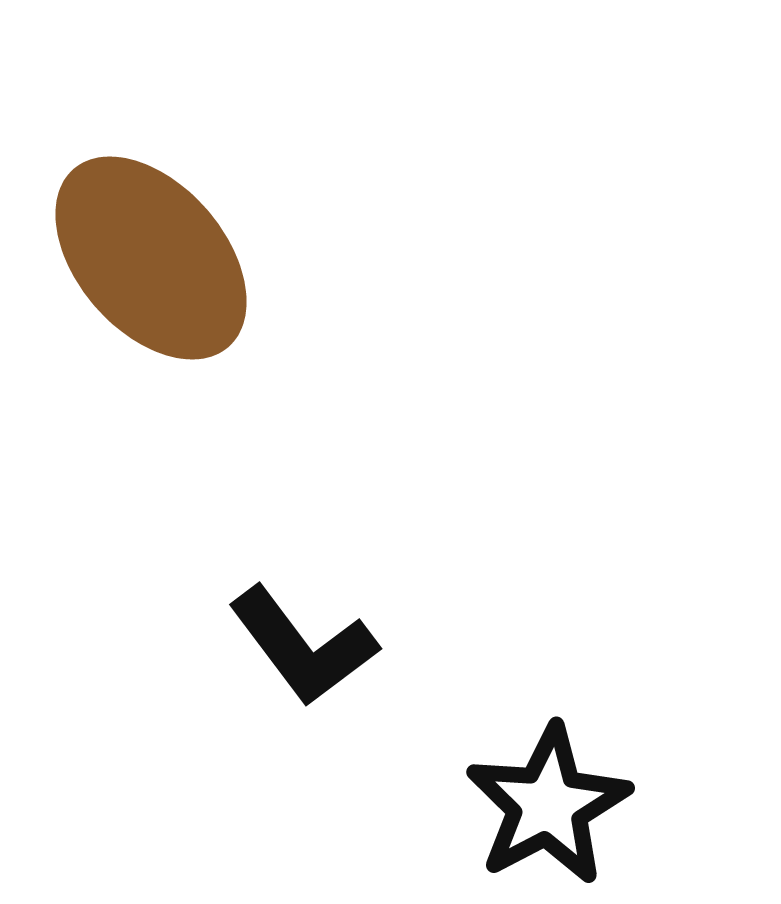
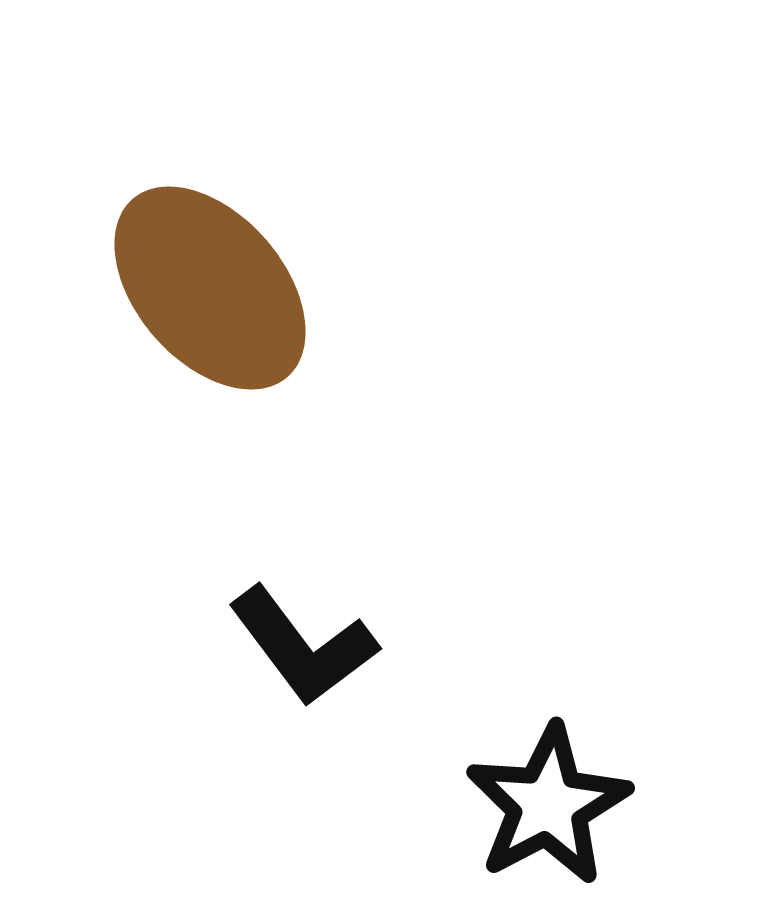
brown ellipse: moved 59 px right, 30 px down
